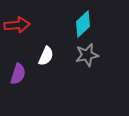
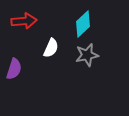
red arrow: moved 7 px right, 4 px up
white semicircle: moved 5 px right, 8 px up
purple semicircle: moved 4 px left, 5 px up
